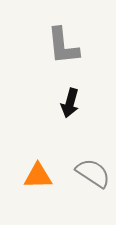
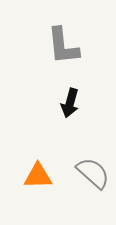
gray semicircle: rotated 9 degrees clockwise
